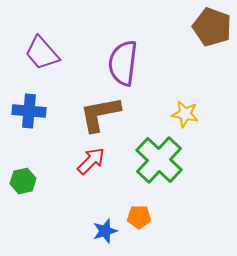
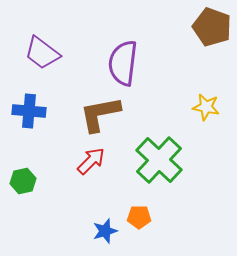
purple trapezoid: rotated 12 degrees counterclockwise
yellow star: moved 21 px right, 7 px up
